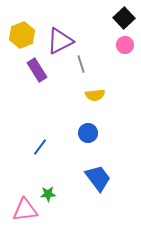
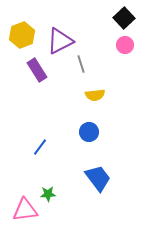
blue circle: moved 1 px right, 1 px up
